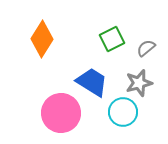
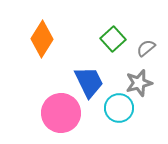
green square: moved 1 px right; rotated 15 degrees counterclockwise
blue trapezoid: moved 3 px left; rotated 32 degrees clockwise
cyan circle: moved 4 px left, 4 px up
